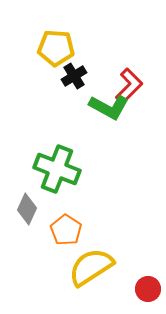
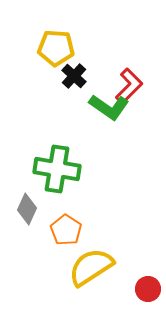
black cross: rotated 15 degrees counterclockwise
green L-shape: rotated 6 degrees clockwise
green cross: rotated 12 degrees counterclockwise
